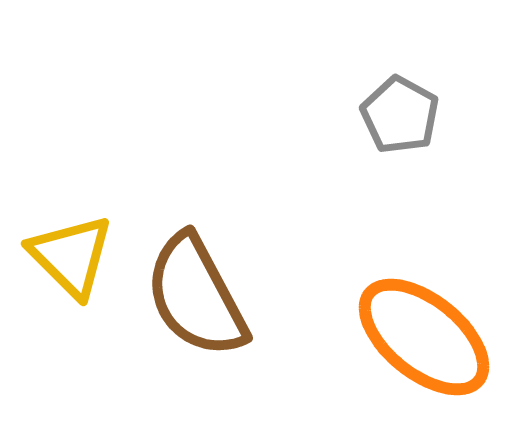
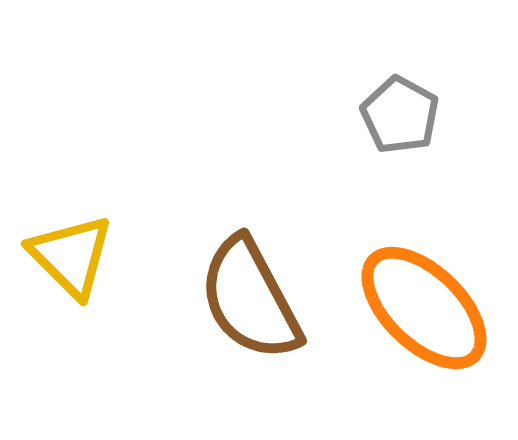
brown semicircle: moved 54 px right, 3 px down
orange ellipse: moved 29 px up; rotated 5 degrees clockwise
